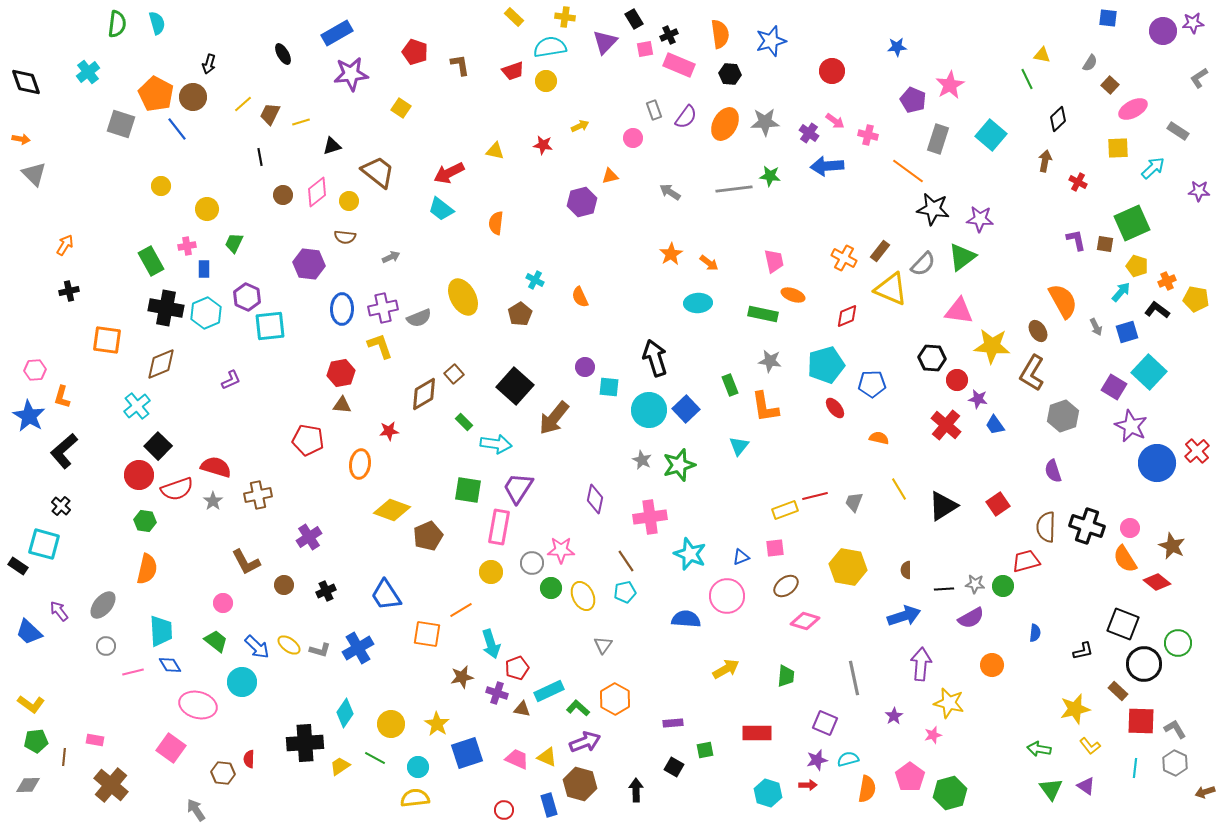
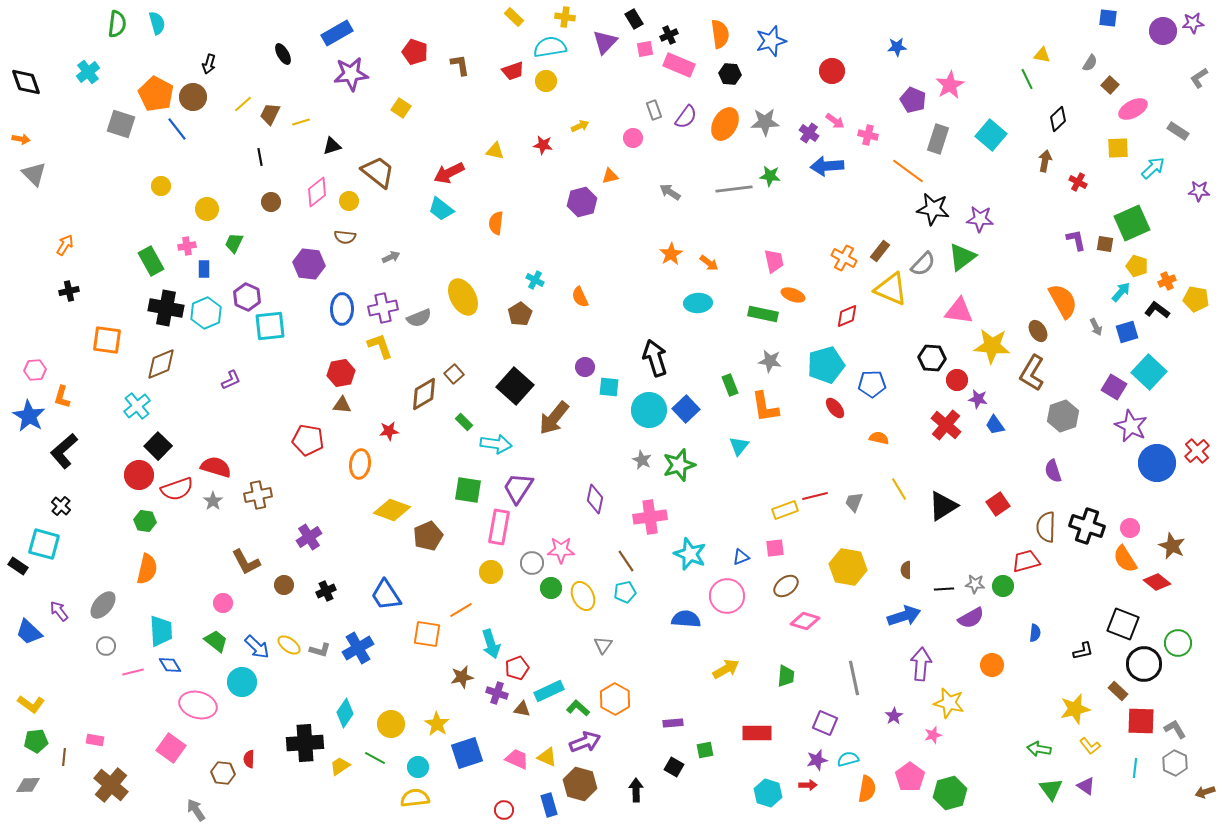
brown circle at (283, 195): moved 12 px left, 7 px down
